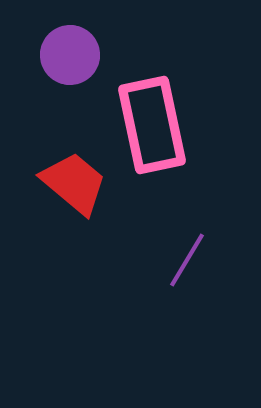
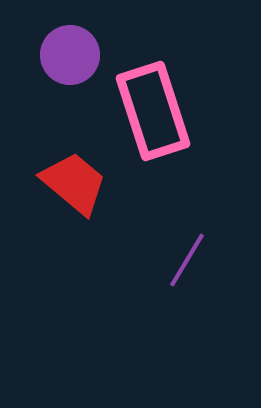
pink rectangle: moved 1 px right, 14 px up; rotated 6 degrees counterclockwise
